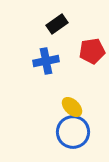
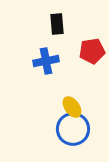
black rectangle: rotated 60 degrees counterclockwise
yellow ellipse: rotated 10 degrees clockwise
blue circle: moved 3 px up
